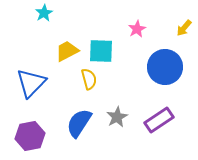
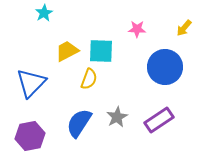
pink star: rotated 30 degrees clockwise
yellow semicircle: rotated 35 degrees clockwise
